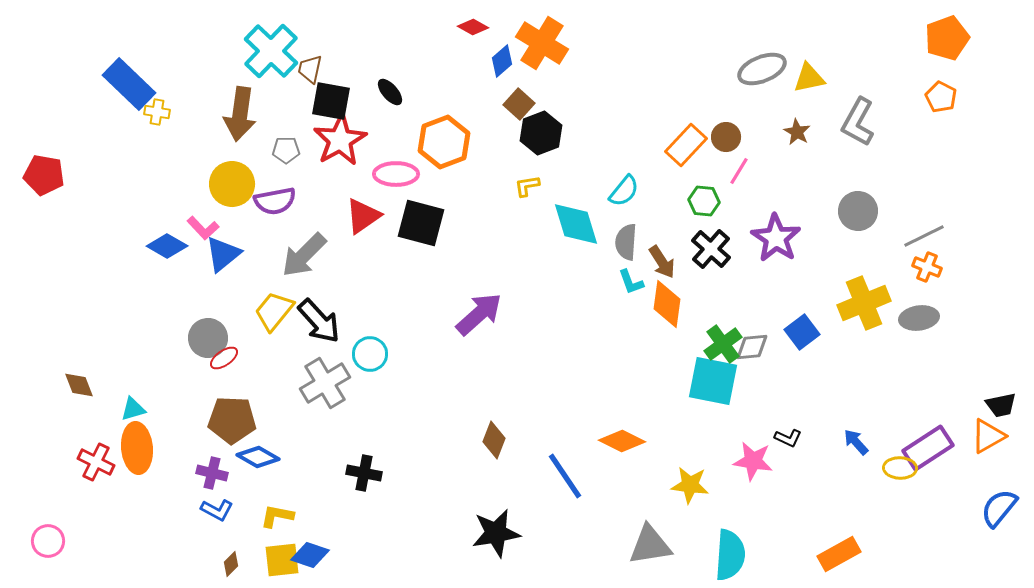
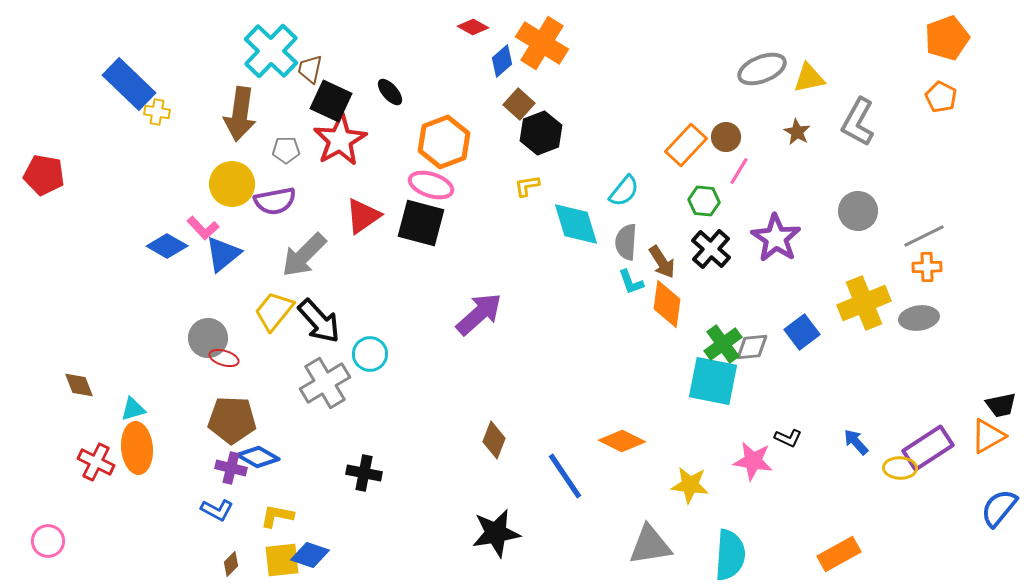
black square at (331, 101): rotated 15 degrees clockwise
pink ellipse at (396, 174): moved 35 px right, 11 px down; rotated 18 degrees clockwise
orange cross at (927, 267): rotated 24 degrees counterclockwise
red ellipse at (224, 358): rotated 52 degrees clockwise
purple cross at (212, 473): moved 19 px right, 5 px up
